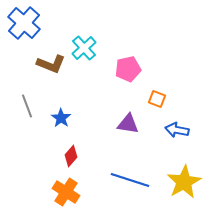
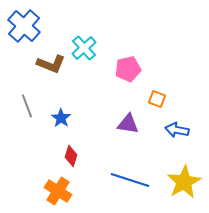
blue cross: moved 3 px down
red diamond: rotated 25 degrees counterclockwise
orange cross: moved 8 px left, 1 px up
